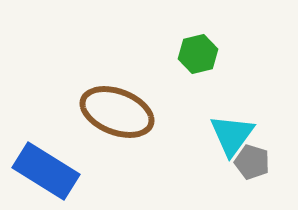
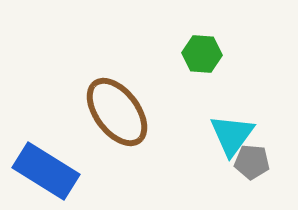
green hexagon: moved 4 px right; rotated 18 degrees clockwise
brown ellipse: rotated 32 degrees clockwise
gray pentagon: rotated 12 degrees counterclockwise
